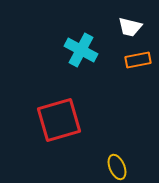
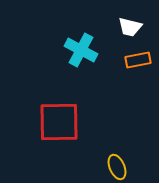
red square: moved 2 px down; rotated 15 degrees clockwise
